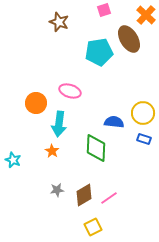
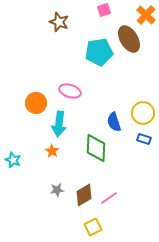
blue semicircle: rotated 114 degrees counterclockwise
